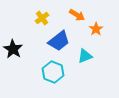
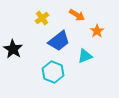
orange star: moved 1 px right, 2 px down
